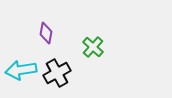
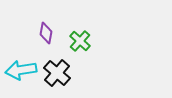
green cross: moved 13 px left, 6 px up
black cross: rotated 20 degrees counterclockwise
